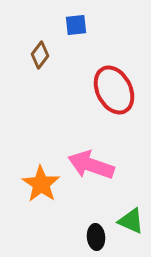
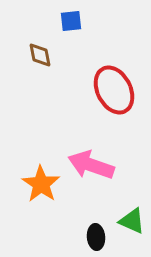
blue square: moved 5 px left, 4 px up
brown diamond: rotated 48 degrees counterclockwise
green triangle: moved 1 px right
